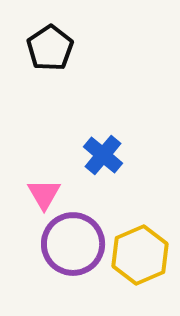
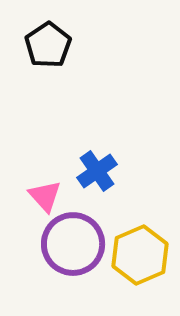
black pentagon: moved 2 px left, 3 px up
blue cross: moved 6 px left, 16 px down; rotated 15 degrees clockwise
pink triangle: moved 1 px right, 2 px down; rotated 12 degrees counterclockwise
